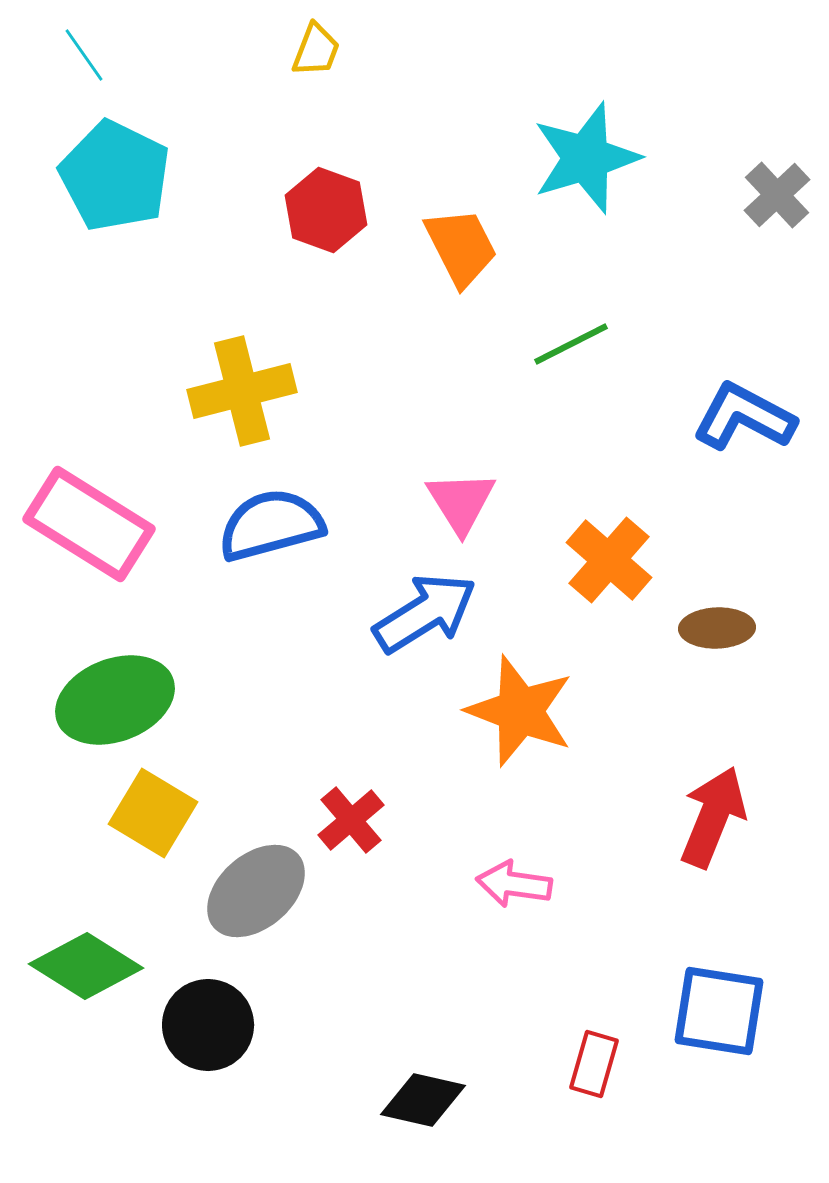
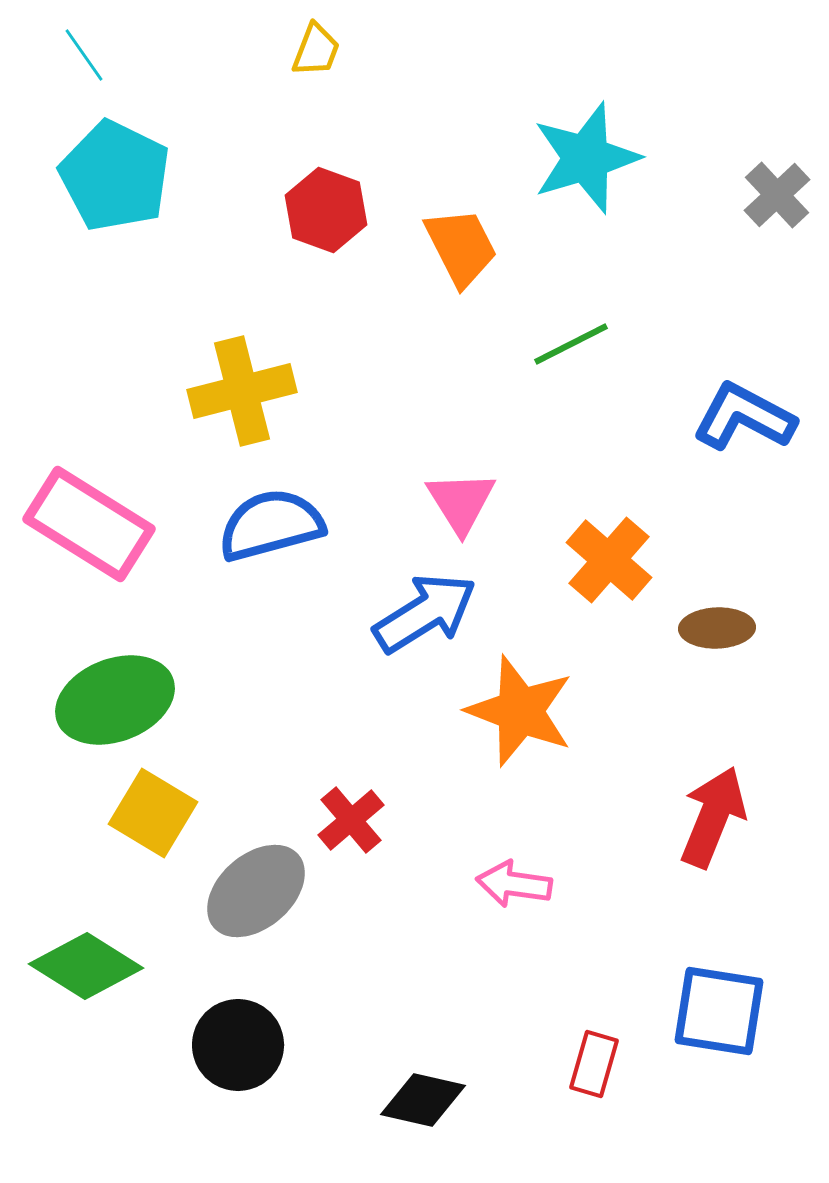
black circle: moved 30 px right, 20 px down
